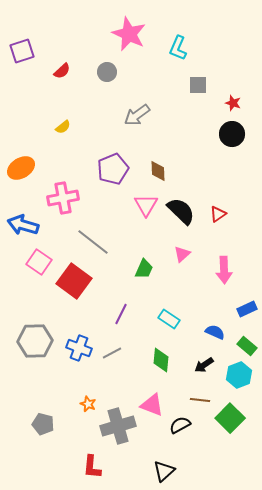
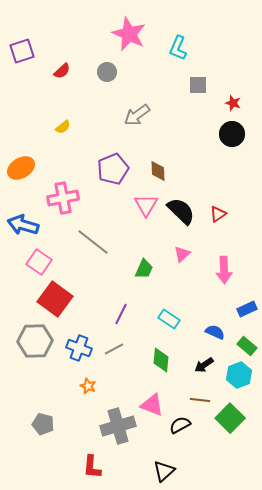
red square at (74, 281): moved 19 px left, 18 px down
gray line at (112, 353): moved 2 px right, 4 px up
orange star at (88, 404): moved 18 px up
